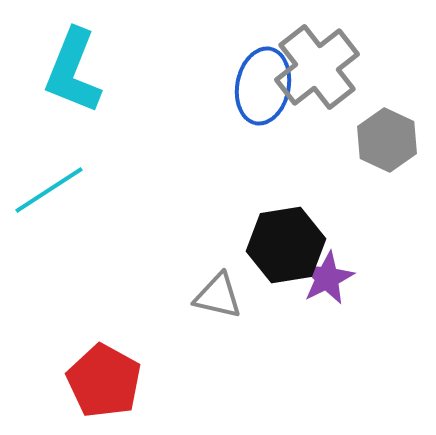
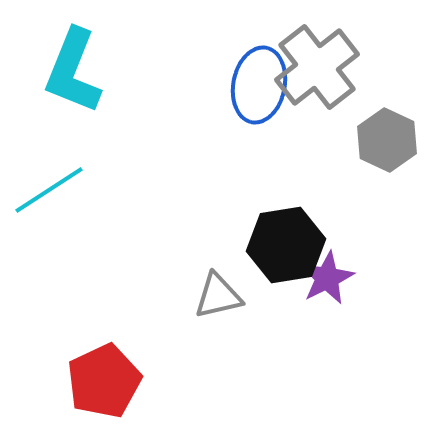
blue ellipse: moved 4 px left, 1 px up
gray triangle: rotated 26 degrees counterclockwise
red pentagon: rotated 18 degrees clockwise
